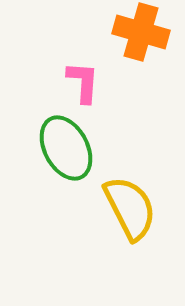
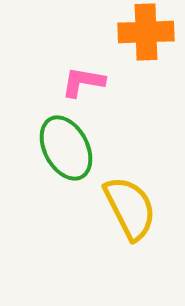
orange cross: moved 5 px right; rotated 18 degrees counterclockwise
pink L-shape: rotated 84 degrees counterclockwise
